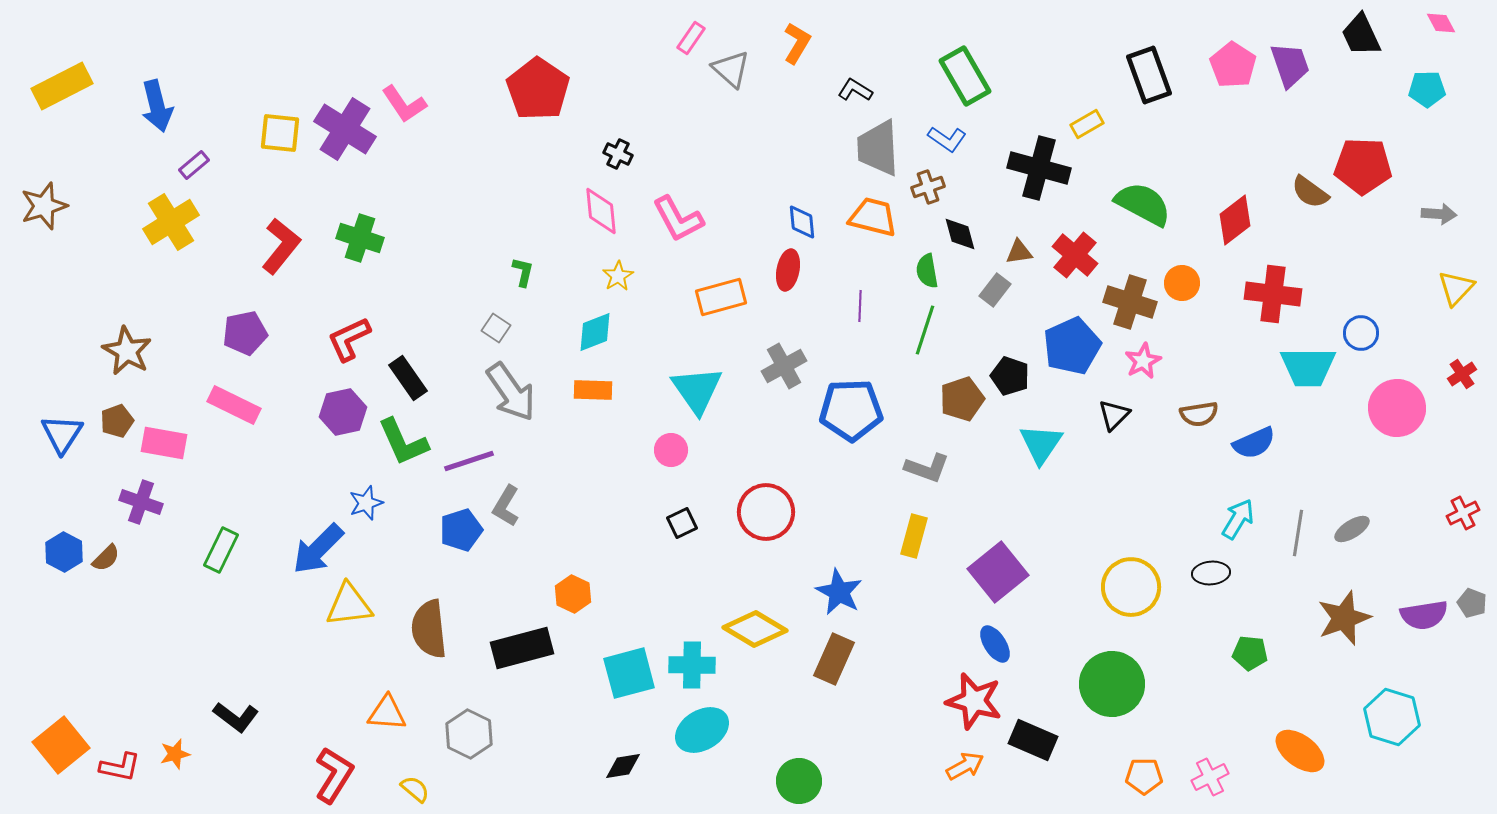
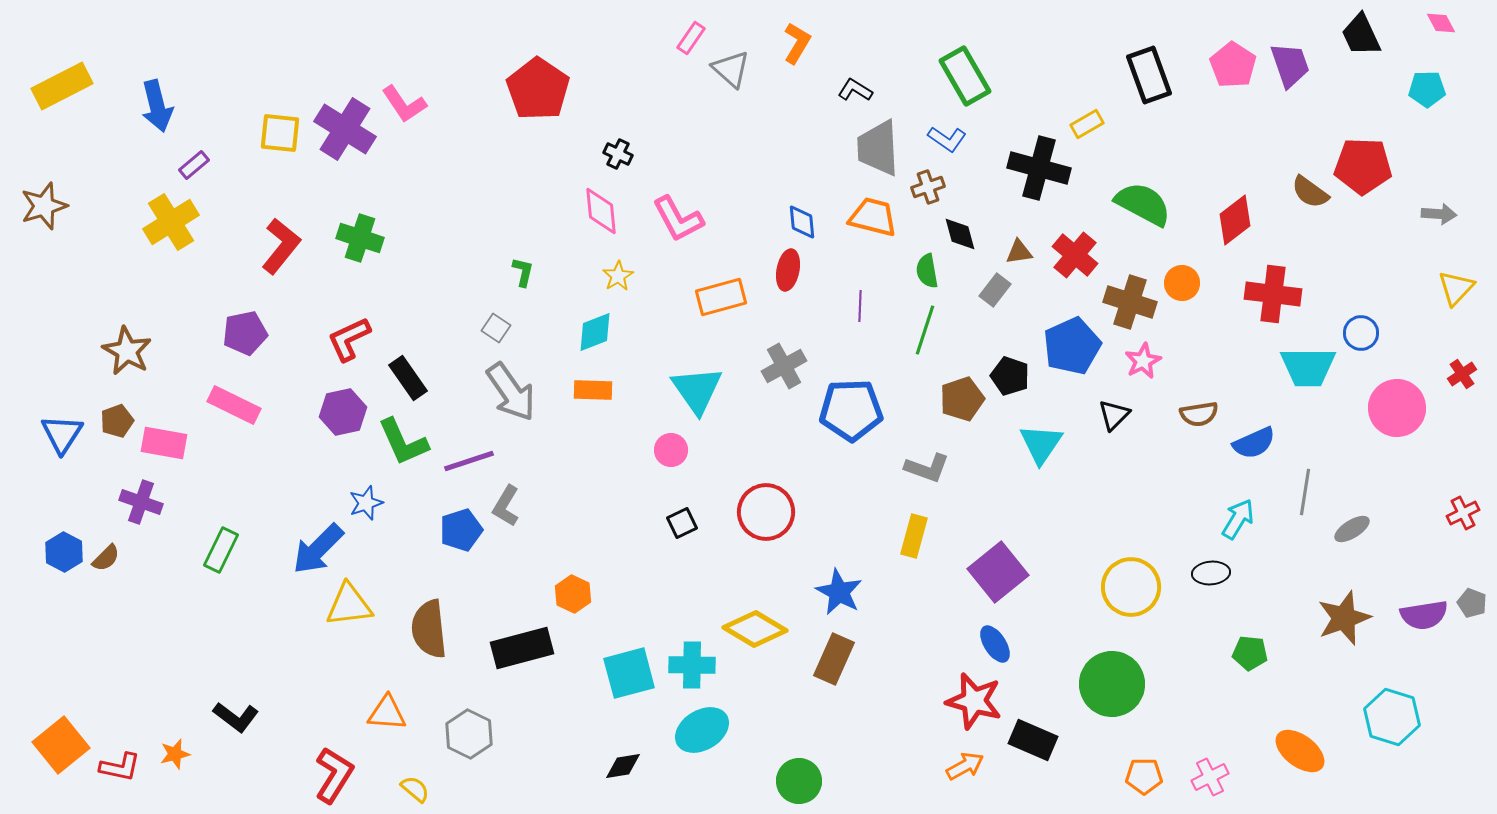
gray line at (1298, 533): moved 7 px right, 41 px up
